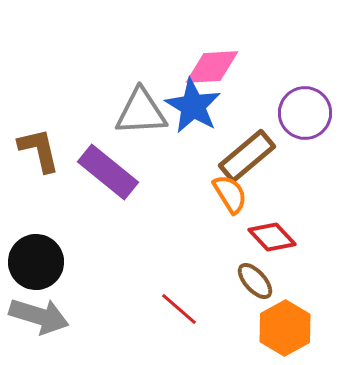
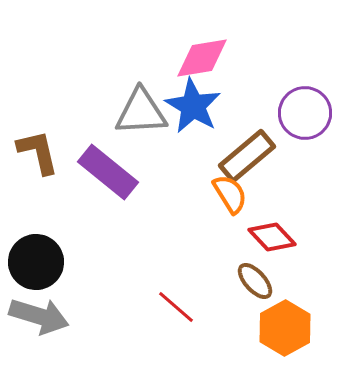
pink diamond: moved 10 px left, 9 px up; rotated 6 degrees counterclockwise
brown L-shape: moved 1 px left, 2 px down
red line: moved 3 px left, 2 px up
